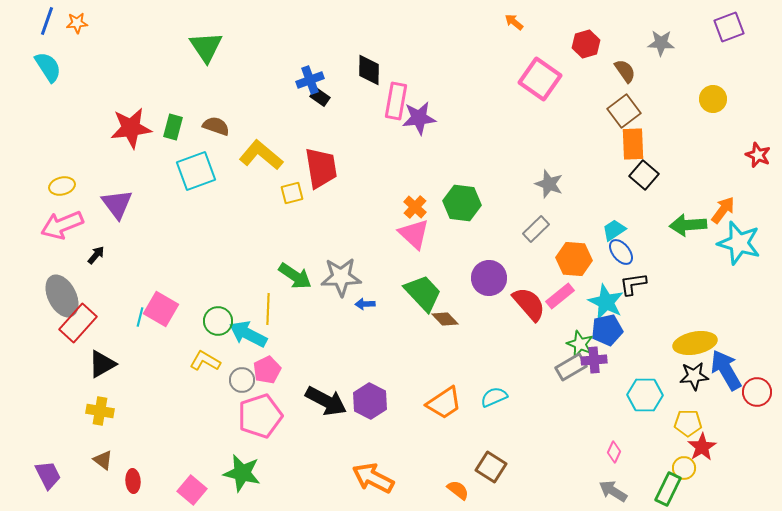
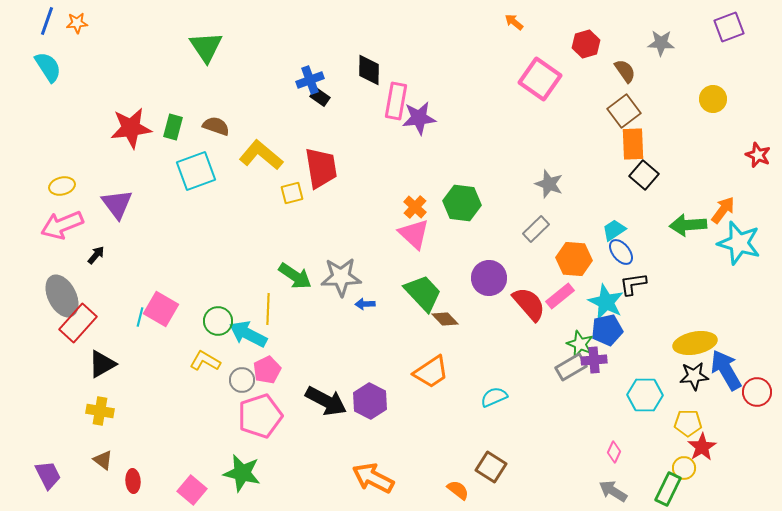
orange trapezoid at (444, 403): moved 13 px left, 31 px up
